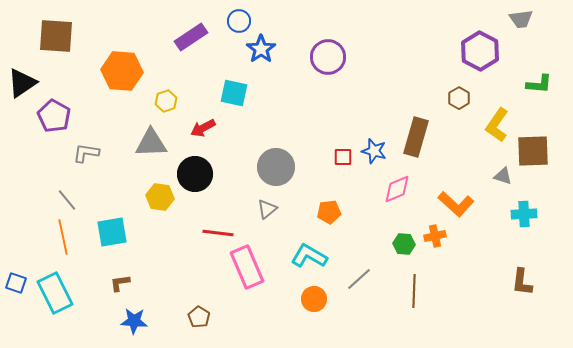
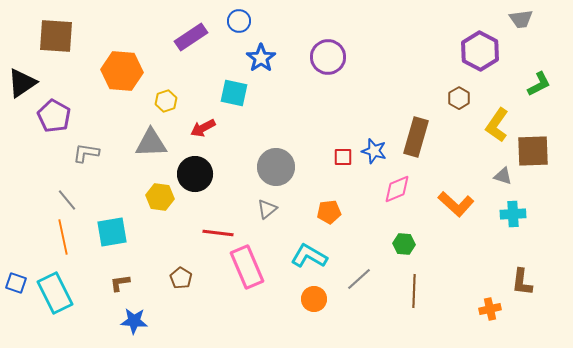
blue star at (261, 49): moved 9 px down
green L-shape at (539, 84): rotated 32 degrees counterclockwise
cyan cross at (524, 214): moved 11 px left
orange cross at (435, 236): moved 55 px right, 73 px down
brown pentagon at (199, 317): moved 18 px left, 39 px up
